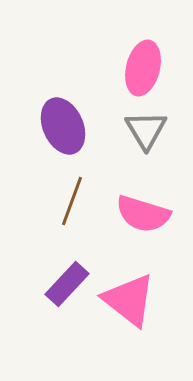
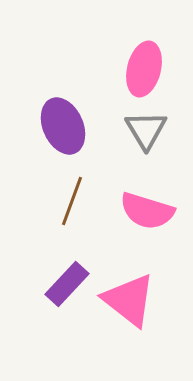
pink ellipse: moved 1 px right, 1 px down
pink semicircle: moved 4 px right, 3 px up
